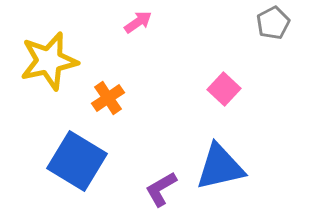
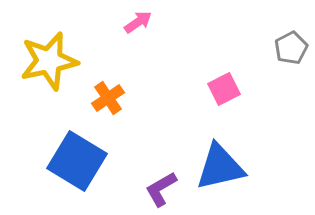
gray pentagon: moved 18 px right, 25 px down
pink square: rotated 20 degrees clockwise
